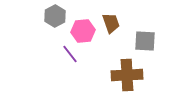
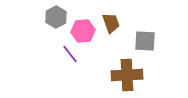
gray hexagon: moved 1 px right, 1 px down
